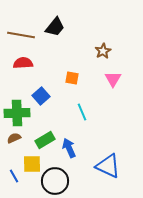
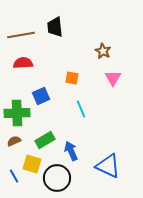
black trapezoid: rotated 135 degrees clockwise
brown line: rotated 20 degrees counterclockwise
brown star: rotated 14 degrees counterclockwise
pink triangle: moved 1 px up
blue square: rotated 18 degrees clockwise
cyan line: moved 1 px left, 3 px up
brown semicircle: moved 3 px down
blue arrow: moved 2 px right, 3 px down
yellow square: rotated 18 degrees clockwise
black circle: moved 2 px right, 3 px up
